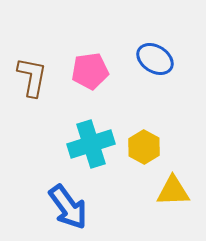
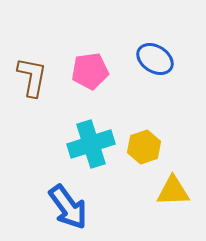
yellow hexagon: rotated 12 degrees clockwise
